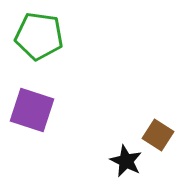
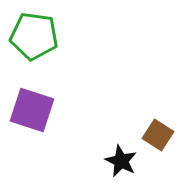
green pentagon: moved 5 px left
black star: moved 5 px left
